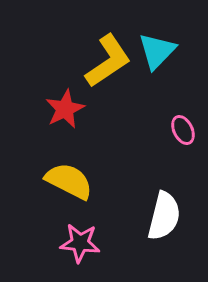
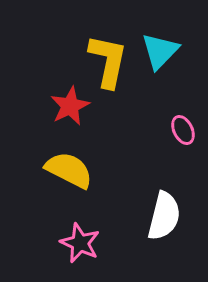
cyan triangle: moved 3 px right
yellow L-shape: rotated 44 degrees counterclockwise
red star: moved 5 px right, 3 px up
yellow semicircle: moved 11 px up
pink star: rotated 18 degrees clockwise
